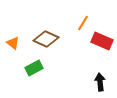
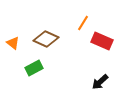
black arrow: rotated 126 degrees counterclockwise
